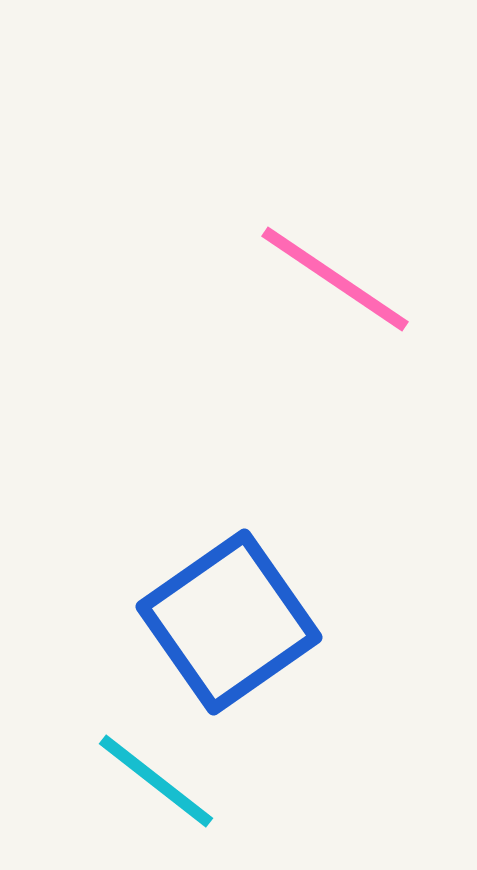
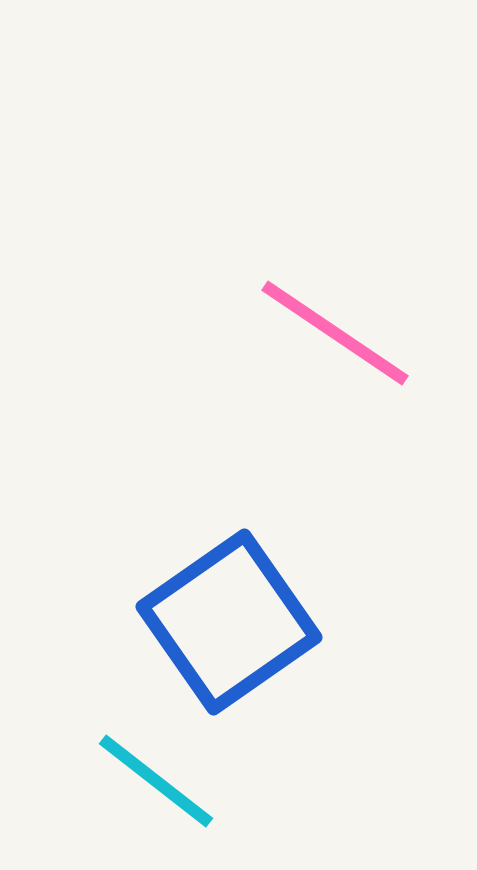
pink line: moved 54 px down
